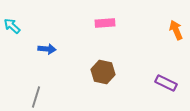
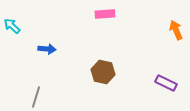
pink rectangle: moved 9 px up
